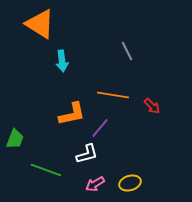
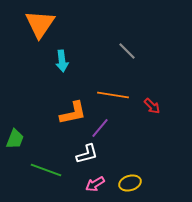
orange triangle: rotated 32 degrees clockwise
gray line: rotated 18 degrees counterclockwise
orange L-shape: moved 1 px right, 1 px up
